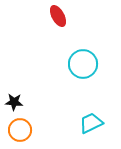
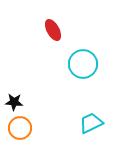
red ellipse: moved 5 px left, 14 px down
orange circle: moved 2 px up
